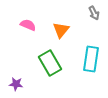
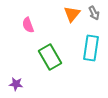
pink semicircle: rotated 133 degrees counterclockwise
orange triangle: moved 11 px right, 16 px up
cyan rectangle: moved 11 px up
green rectangle: moved 6 px up
